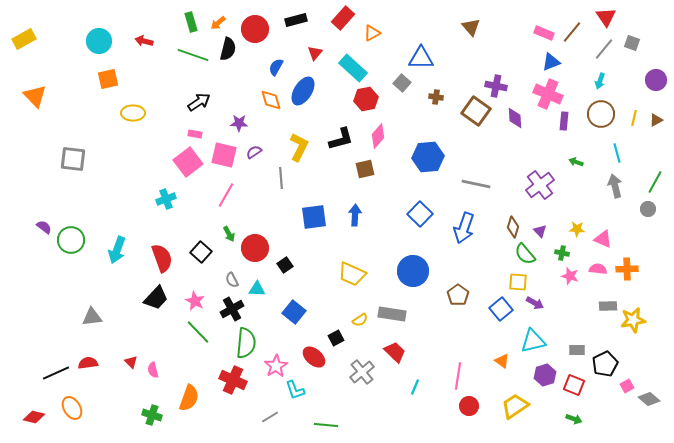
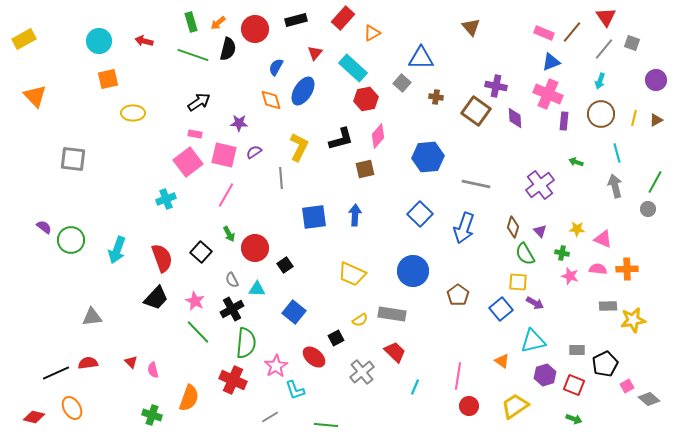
green semicircle at (525, 254): rotated 10 degrees clockwise
